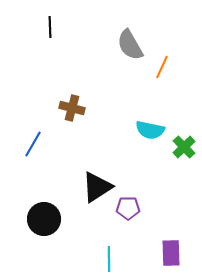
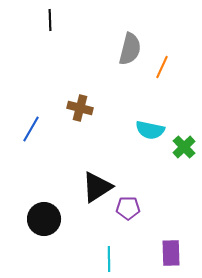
black line: moved 7 px up
gray semicircle: moved 4 px down; rotated 136 degrees counterclockwise
brown cross: moved 8 px right
blue line: moved 2 px left, 15 px up
